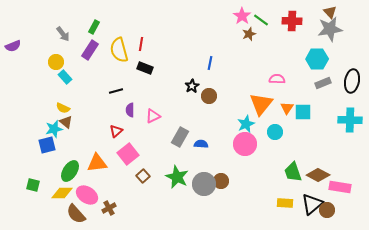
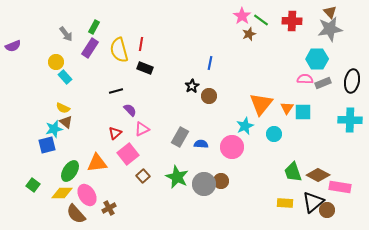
gray arrow at (63, 34): moved 3 px right
purple rectangle at (90, 50): moved 2 px up
pink semicircle at (277, 79): moved 28 px right
purple semicircle at (130, 110): rotated 136 degrees clockwise
pink triangle at (153, 116): moved 11 px left, 13 px down
cyan star at (246, 124): moved 1 px left, 2 px down
red triangle at (116, 131): moved 1 px left, 2 px down
cyan circle at (275, 132): moved 1 px left, 2 px down
pink circle at (245, 144): moved 13 px left, 3 px down
green square at (33, 185): rotated 24 degrees clockwise
pink ellipse at (87, 195): rotated 25 degrees clockwise
black triangle at (312, 204): moved 1 px right, 2 px up
